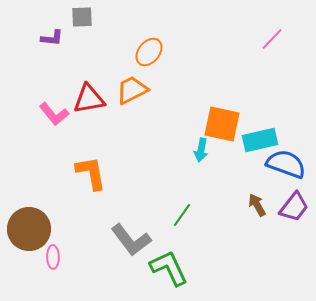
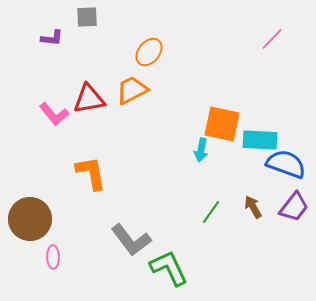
gray square: moved 5 px right
cyan rectangle: rotated 16 degrees clockwise
brown arrow: moved 4 px left, 2 px down
green line: moved 29 px right, 3 px up
brown circle: moved 1 px right, 10 px up
